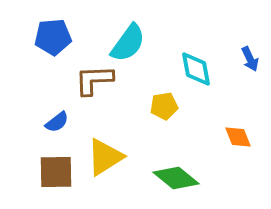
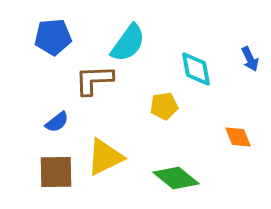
yellow triangle: rotated 6 degrees clockwise
